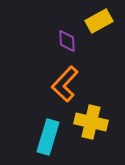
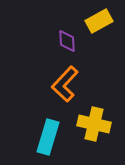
yellow cross: moved 3 px right, 2 px down
